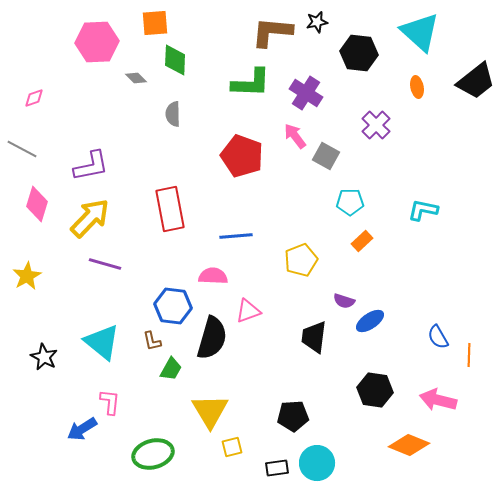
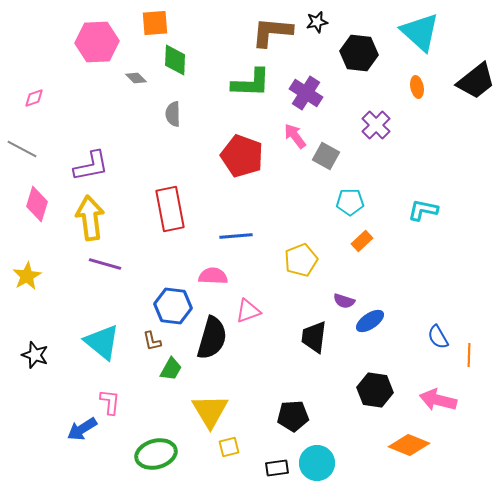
yellow arrow at (90, 218): rotated 51 degrees counterclockwise
black star at (44, 357): moved 9 px left, 2 px up; rotated 8 degrees counterclockwise
yellow square at (232, 447): moved 3 px left
green ellipse at (153, 454): moved 3 px right
